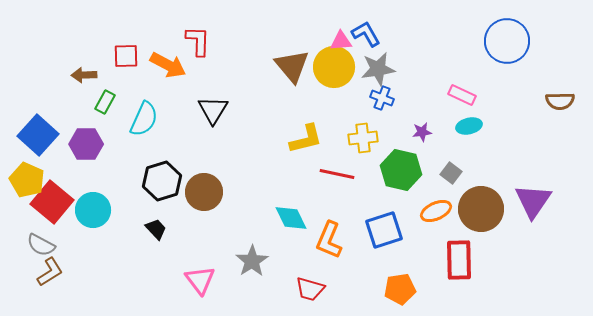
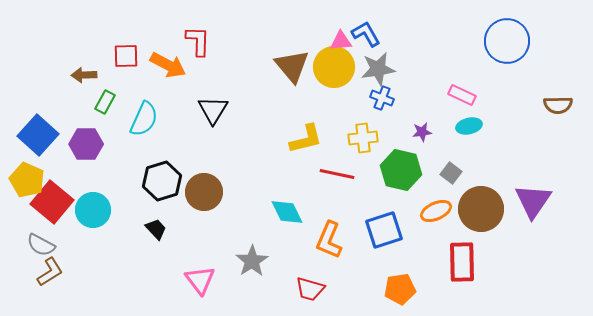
brown semicircle at (560, 101): moved 2 px left, 4 px down
cyan diamond at (291, 218): moved 4 px left, 6 px up
red rectangle at (459, 260): moved 3 px right, 2 px down
